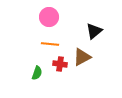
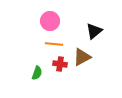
pink circle: moved 1 px right, 4 px down
orange line: moved 4 px right
